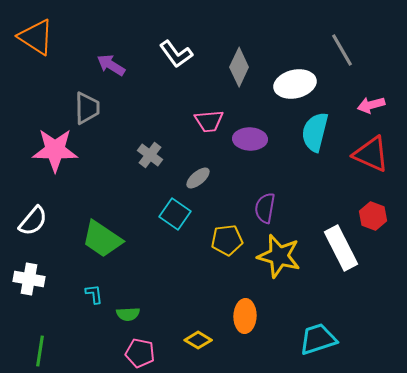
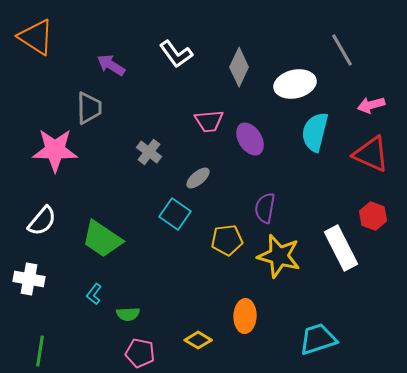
gray trapezoid: moved 2 px right
purple ellipse: rotated 56 degrees clockwise
gray cross: moved 1 px left, 3 px up
white semicircle: moved 9 px right
cyan L-shape: rotated 135 degrees counterclockwise
